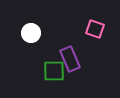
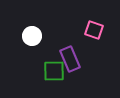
pink square: moved 1 px left, 1 px down
white circle: moved 1 px right, 3 px down
